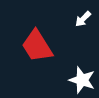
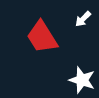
red trapezoid: moved 5 px right, 9 px up
